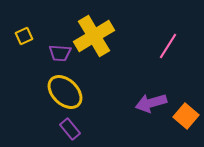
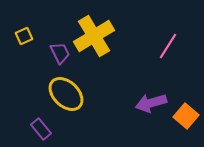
purple trapezoid: rotated 120 degrees counterclockwise
yellow ellipse: moved 1 px right, 2 px down
purple rectangle: moved 29 px left
